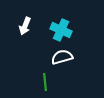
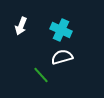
white arrow: moved 4 px left
green line: moved 4 px left, 7 px up; rotated 36 degrees counterclockwise
